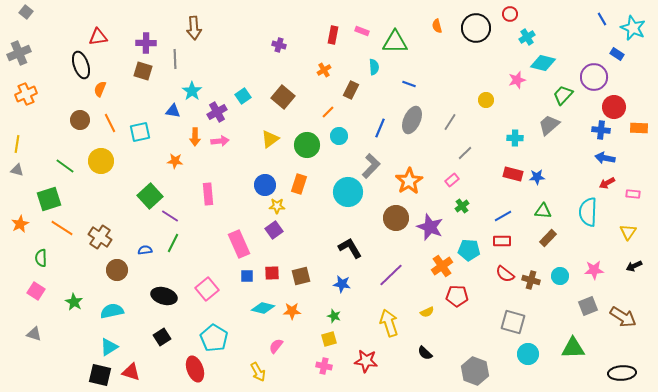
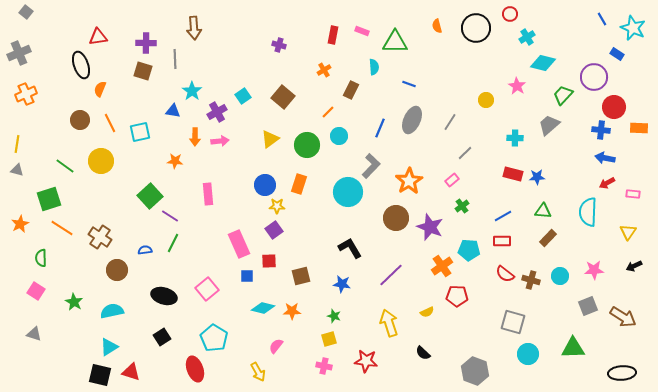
pink star at (517, 80): moved 6 px down; rotated 24 degrees counterclockwise
red square at (272, 273): moved 3 px left, 12 px up
black semicircle at (425, 353): moved 2 px left
